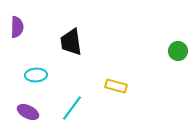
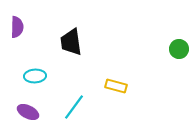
green circle: moved 1 px right, 2 px up
cyan ellipse: moved 1 px left, 1 px down
cyan line: moved 2 px right, 1 px up
